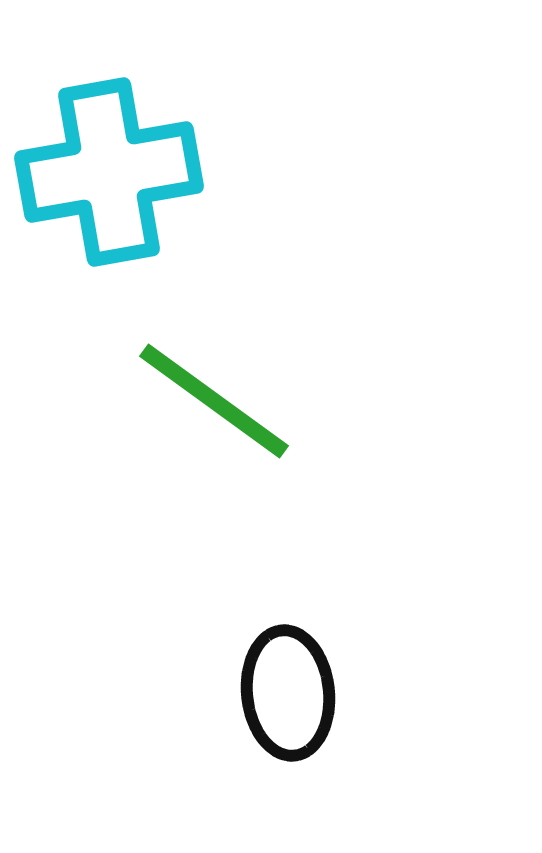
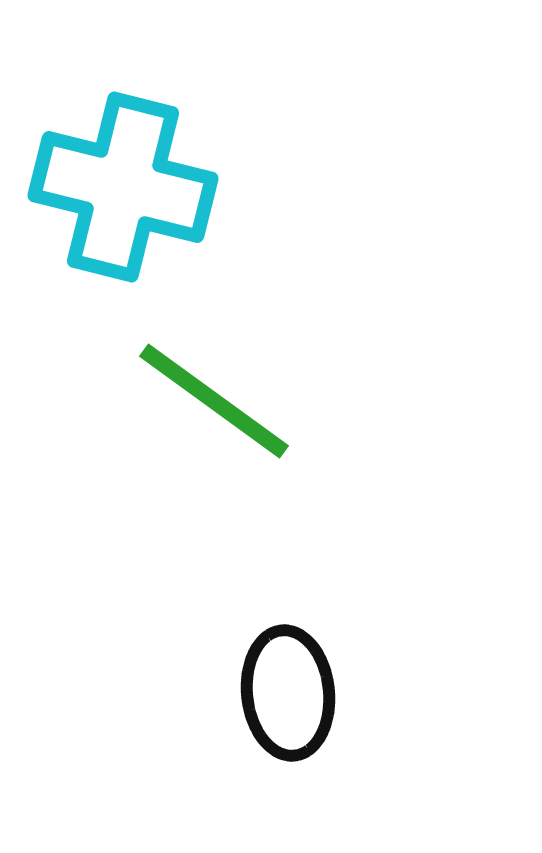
cyan cross: moved 14 px right, 15 px down; rotated 24 degrees clockwise
